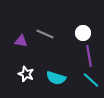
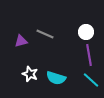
white circle: moved 3 px right, 1 px up
purple triangle: rotated 24 degrees counterclockwise
purple line: moved 1 px up
white star: moved 4 px right
